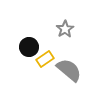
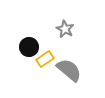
gray star: rotated 12 degrees counterclockwise
